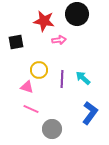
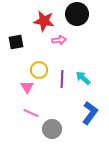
pink triangle: rotated 40 degrees clockwise
pink line: moved 4 px down
